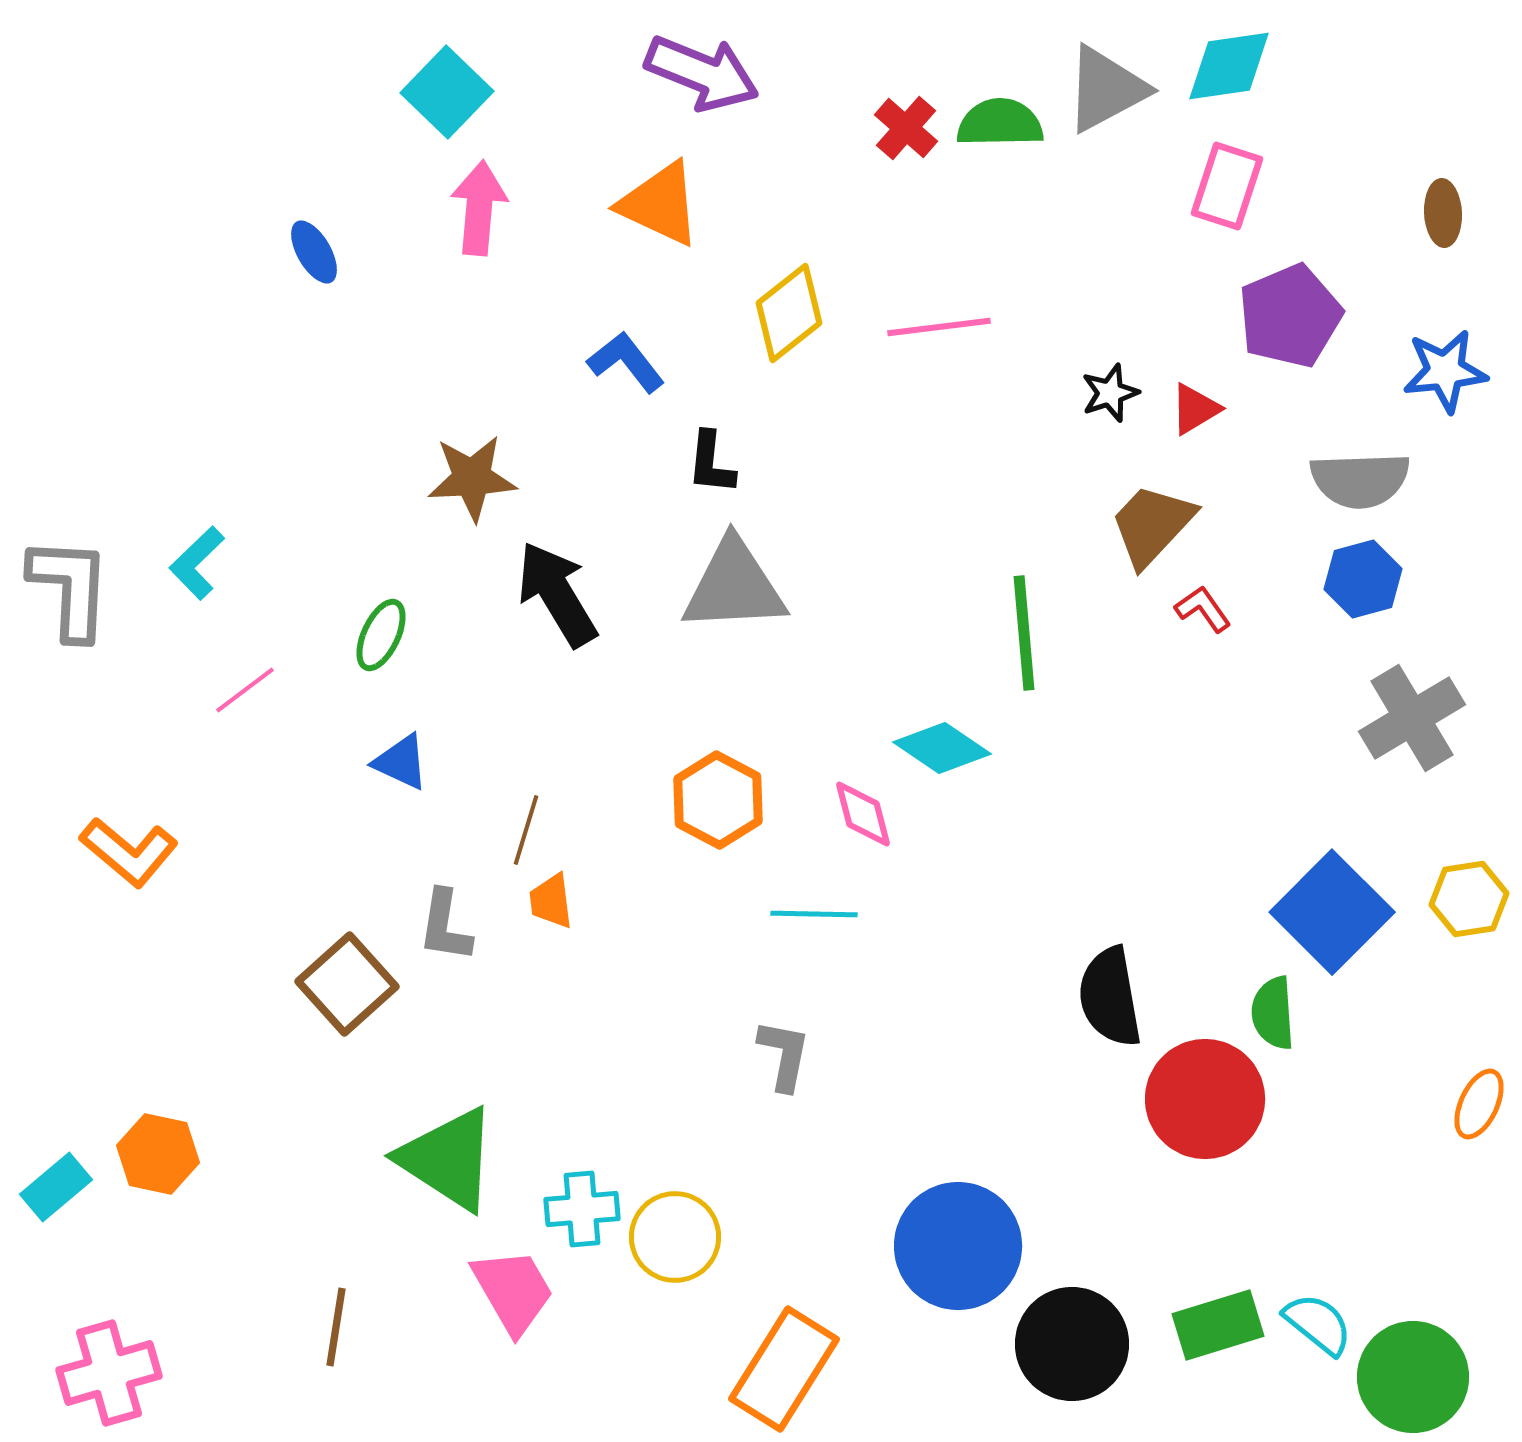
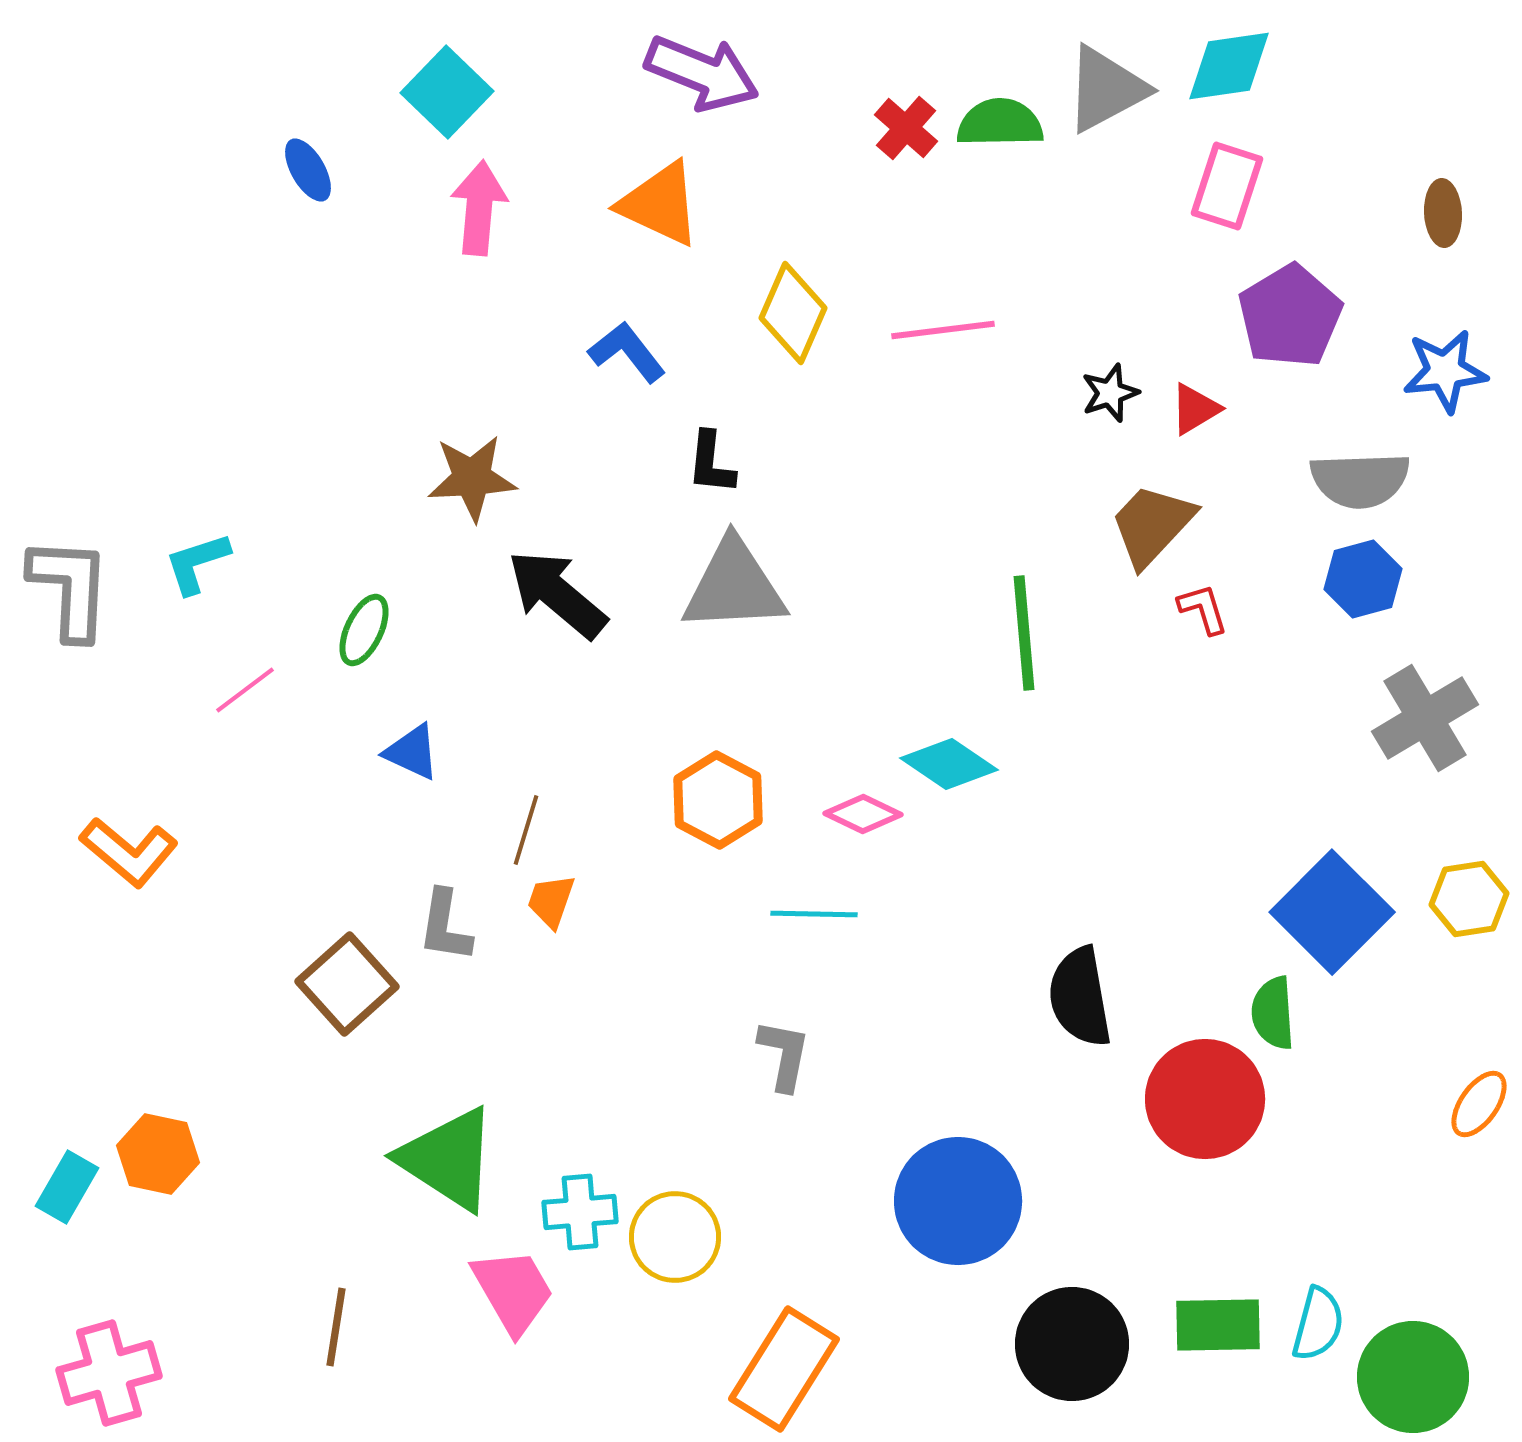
blue ellipse at (314, 252): moved 6 px left, 82 px up
yellow diamond at (789, 313): moved 4 px right; rotated 28 degrees counterclockwise
purple pentagon at (1290, 316): rotated 8 degrees counterclockwise
pink line at (939, 327): moved 4 px right, 3 px down
blue L-shape at (626, 362): moved 1 px right, 10 px up
cyan L-shape at (197, 563): rotated 26 degrees clockwise
black arrow at (557, 594): rotated 19 degrees counterclockwise
red L-shape at (1203, 609): rotated 18 degrees clockwise
green ellipse at (381, 635): moved 17 px left, 5 px up
gray cross at (1412, 718): moved 13 px right
cyan diamond at (942, 748): moved 7 px right, 16 px down
blue triangle at (401, 762): moved 11 px right, 10 px up
pink diamond at (863, 814): rotated 50 degrees counterclockwise
orange trapezoid at (551, 901): rotated 26 degrees clockwise
black semicircle at (1110, 997): moved 30 px left
orange ellipse at (1479, 1104): rotated 10 degrees clockwise
cyan rectangle at (56, 1187): moved 11 px right; rotated 20 degrees counterclockwise
cyan cross at (582, 1209): moved 2 px left, 3 px down
blue circle at (958, 1246): moved 45 px up
cyan semicircle at (1318, 1324): rotated 66 degrees clockwise
green rectangle at (1218, 1325): rotated 16 degrees clockwise
